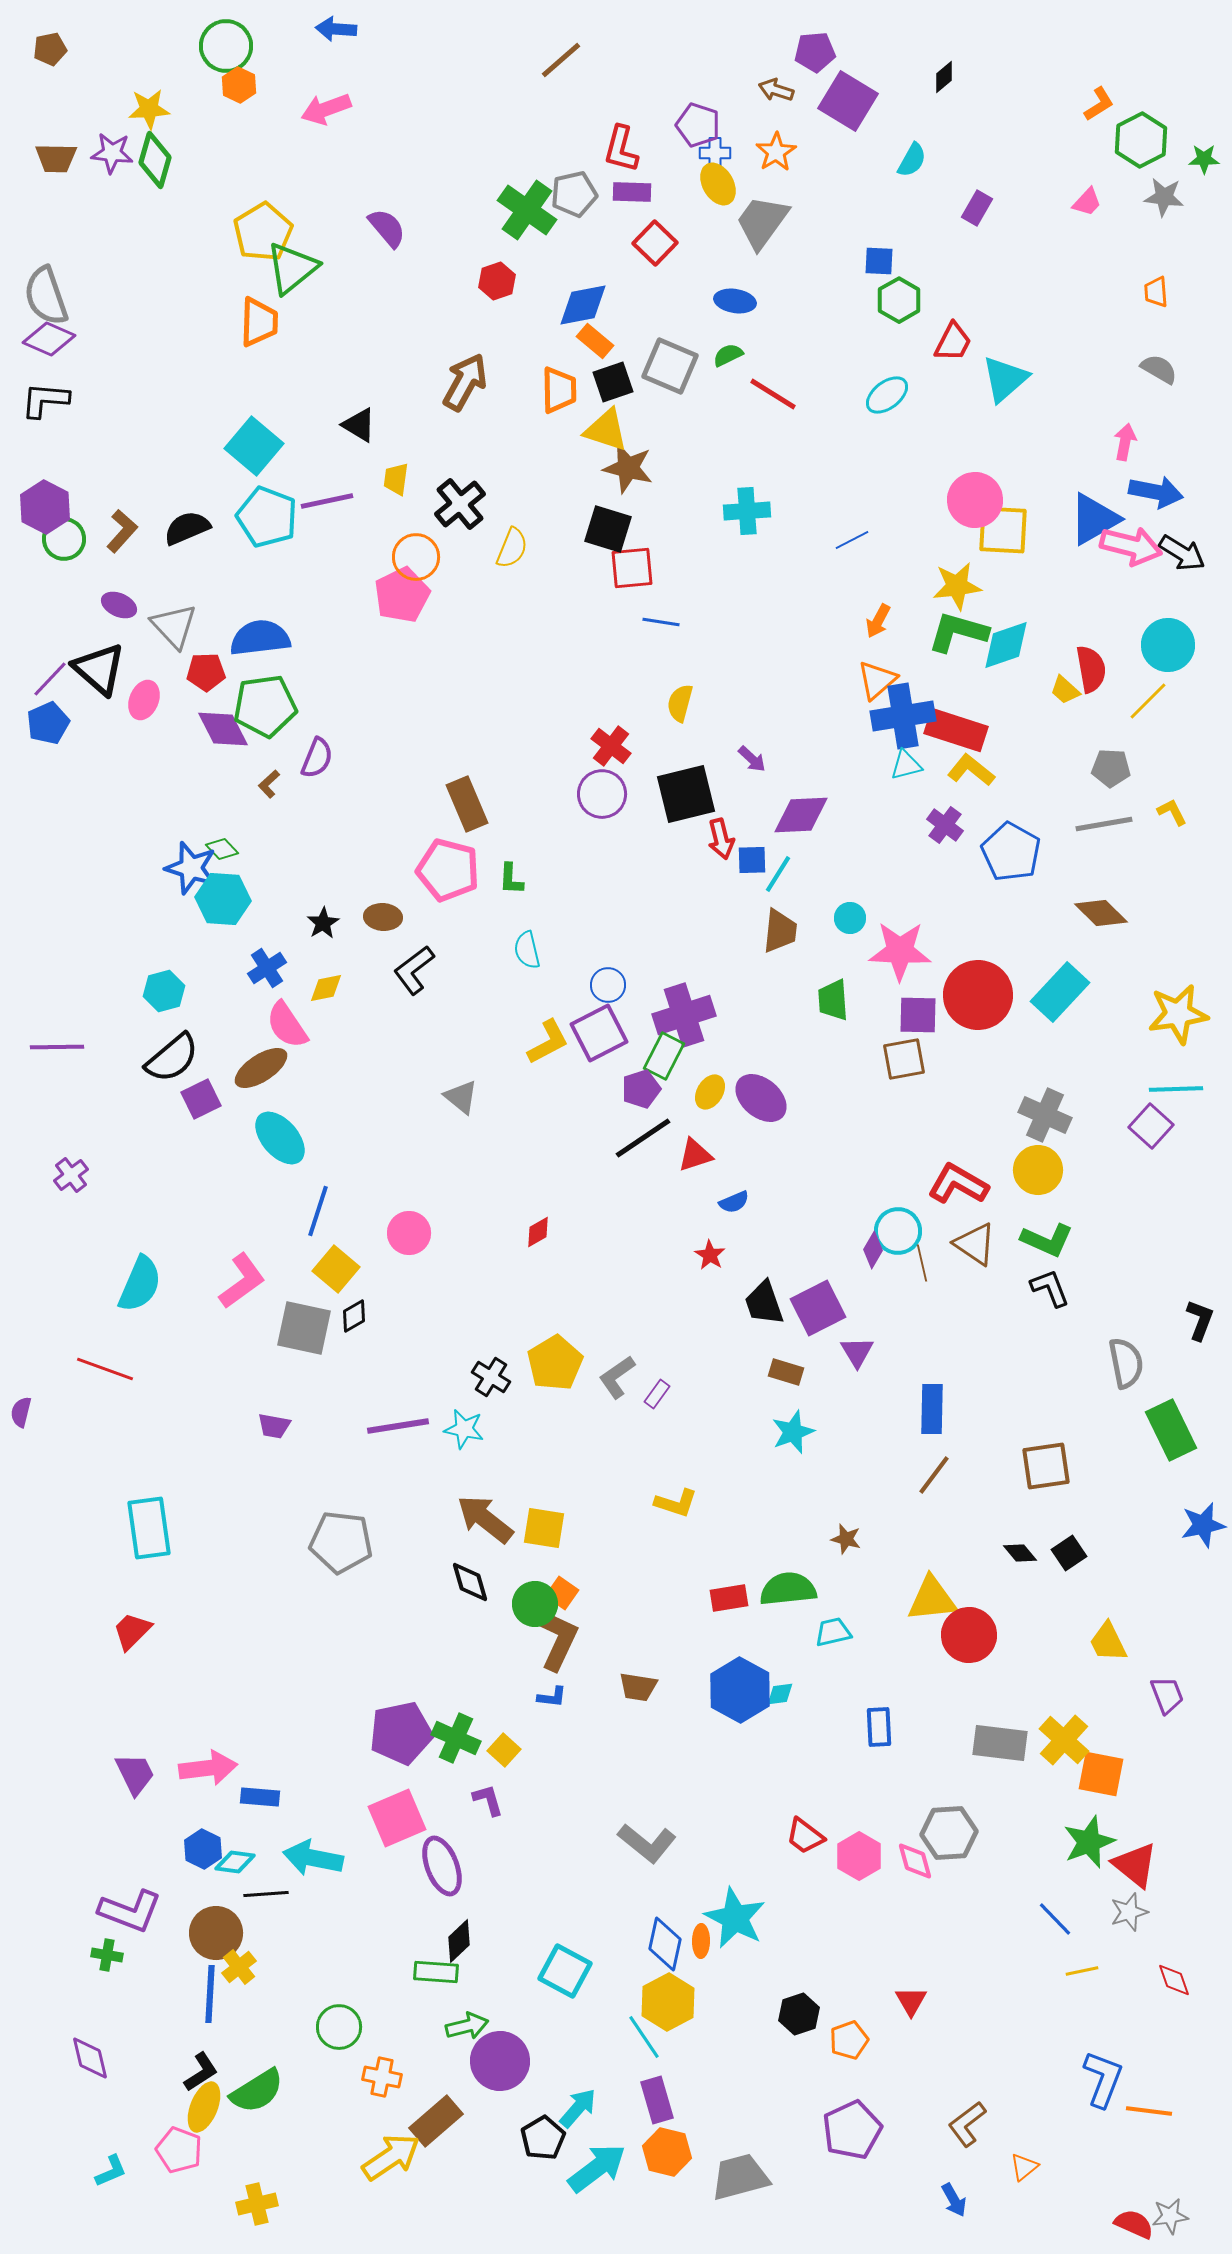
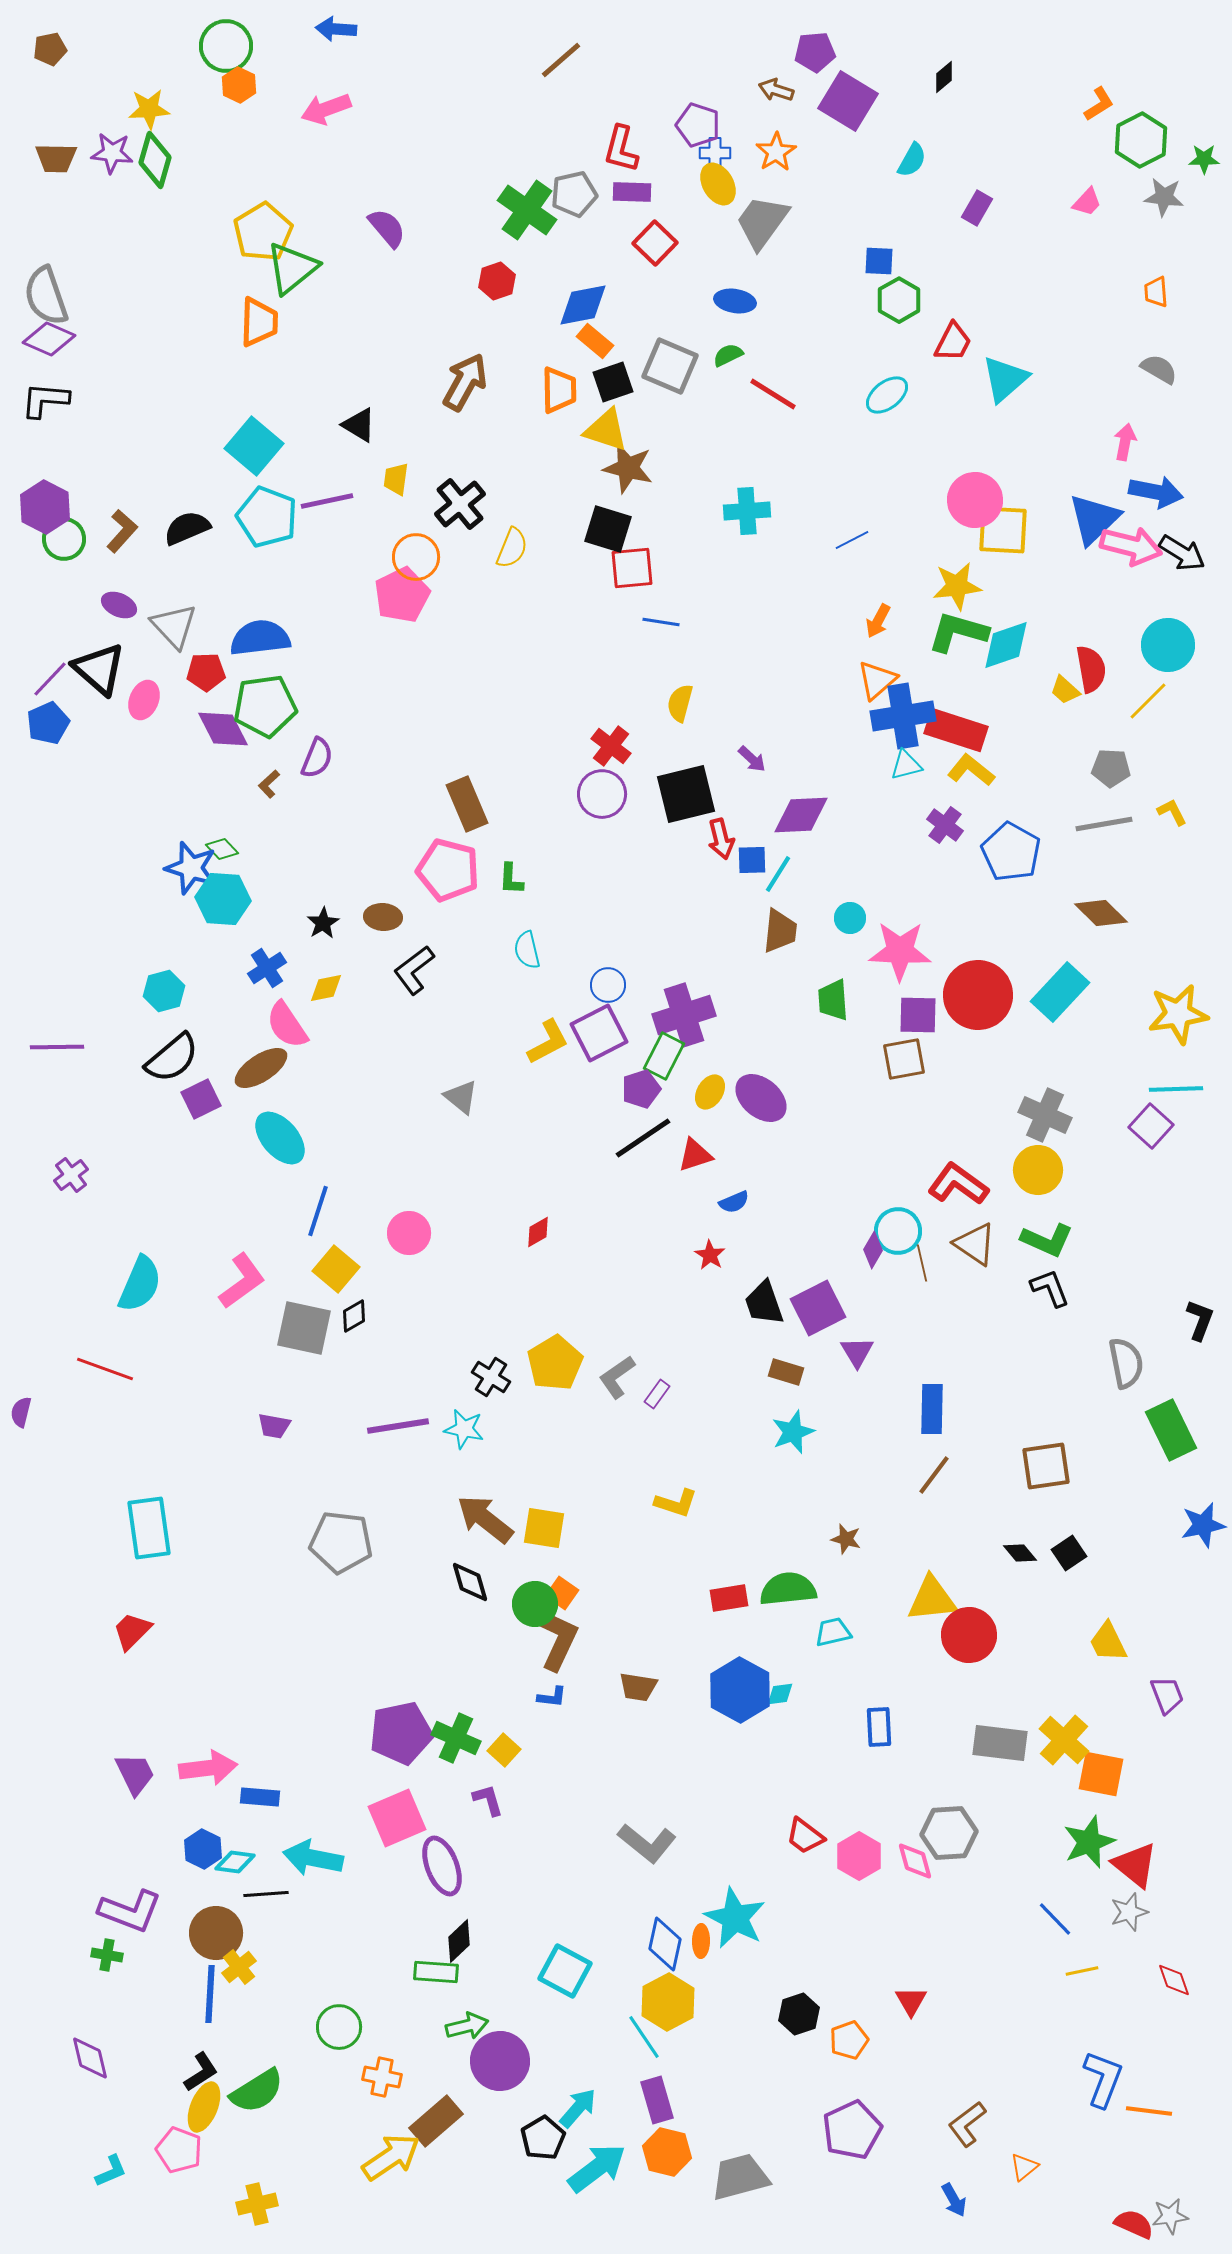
blue triangle at (1094, 519): rotated 14 degrees counterclockwise
red L-shape at (958, 1184): rotated 6 degrees clockwise
